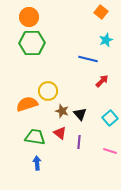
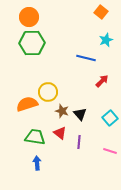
blue line: moved 2 px left, 1 px up
yellow circle: moved 1 px down
